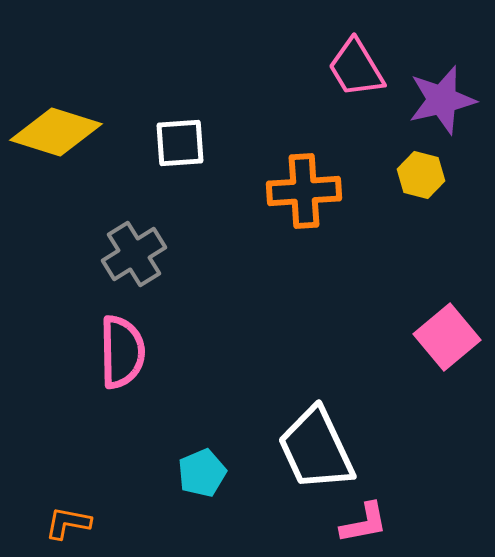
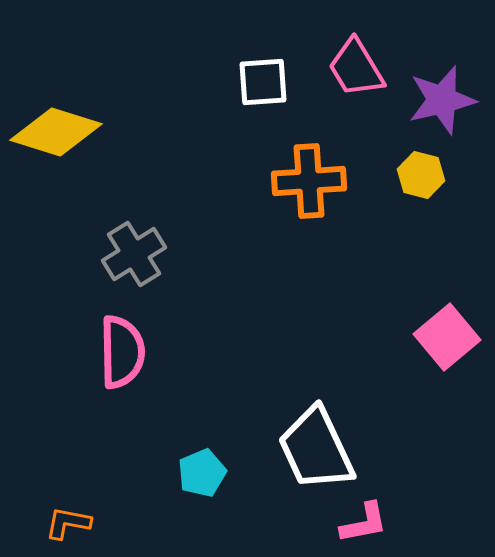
white square: moved 83 px right, 61 px up
orange cross: moved 5 px right, 10 px up
